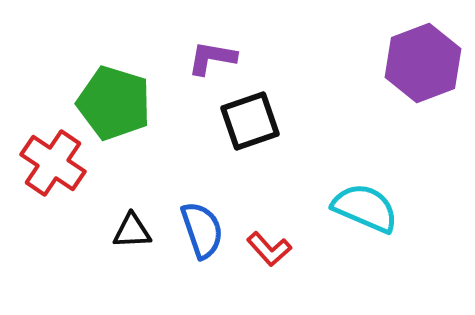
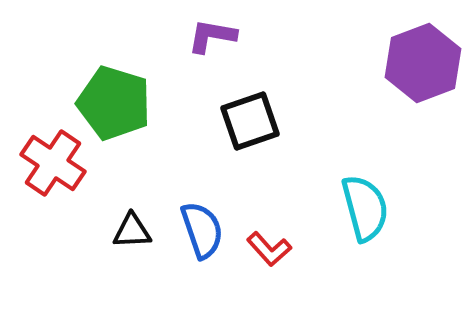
purple L-shape: moved 22 px up
cyan semicircle: rotated 52 degrees clockwise
